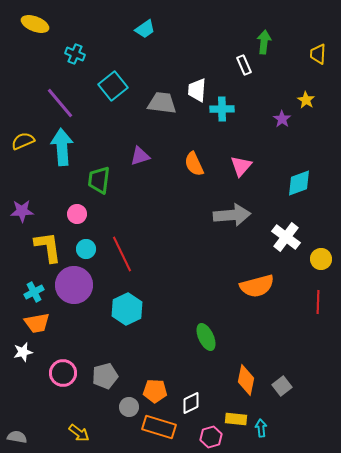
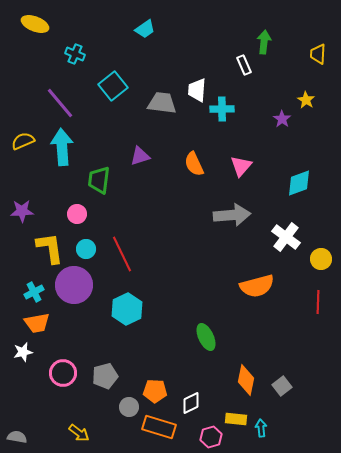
yellow L-shape at (48, 247): moved 2 px right, 1 px down
